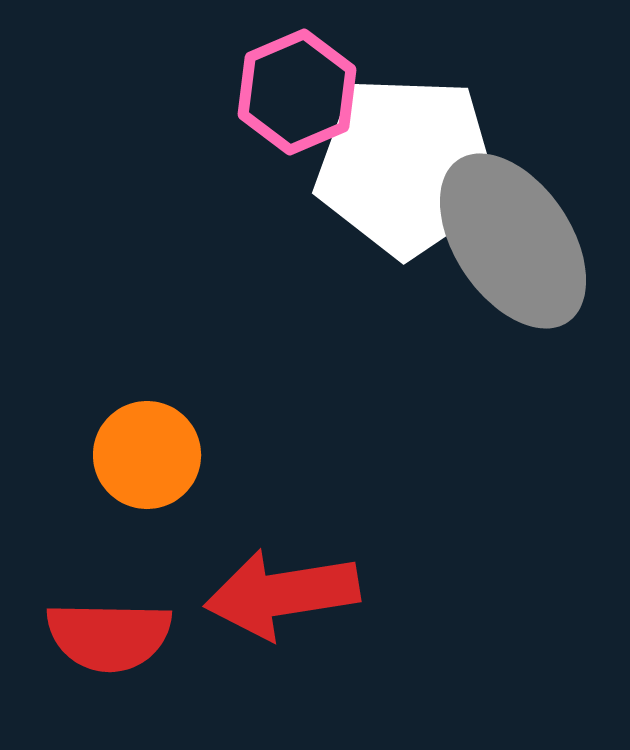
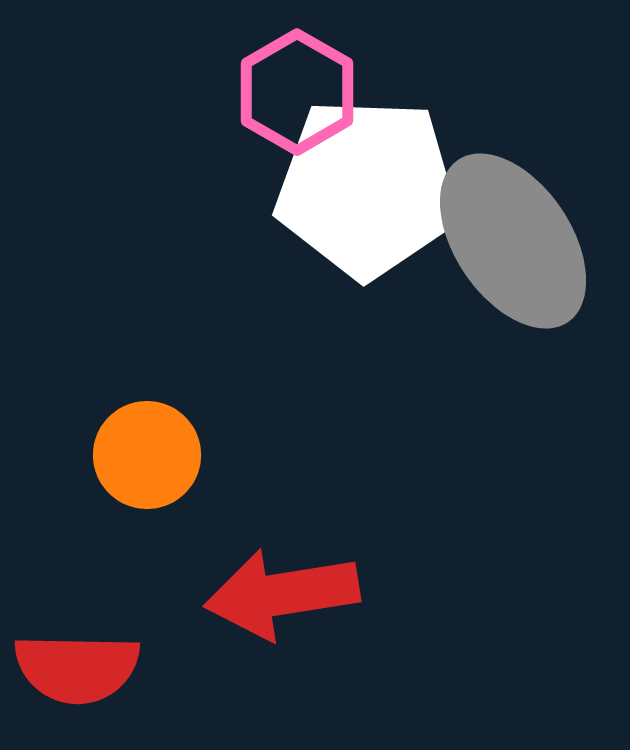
pink hexagon: rotated 7 degrees counterclockwise
white pentagon: moved 40 px left, 22 px down
red semicircle: moved 32 px left, 32 px down
